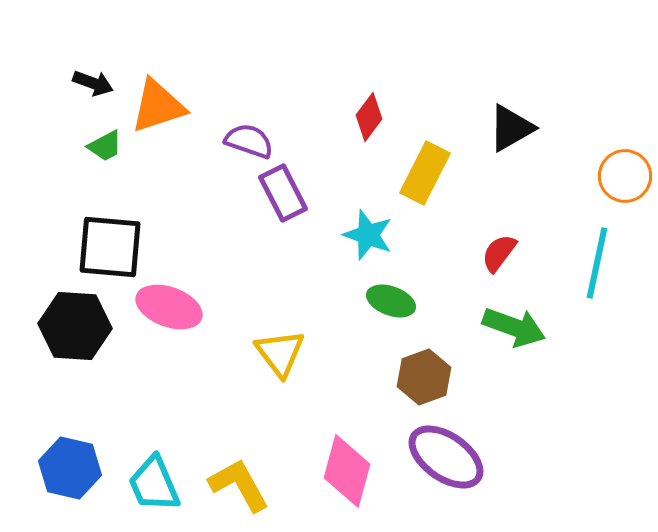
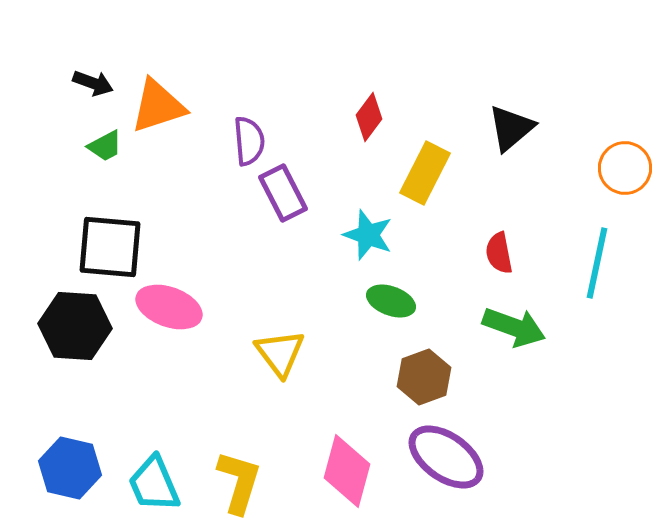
black triangle: rotated 10 degrees counterclockwise
purple semicircle: rotated 66 degrees clockwise
orange circle: moved 8 px up
red semicircle: rotated 48 degrees counterclockwise
yellow L-shape: moved 3 px up; rotated 46 degrees clockwise
